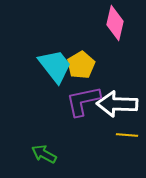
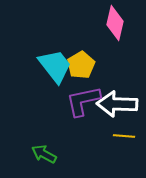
yellow line: moved 3 px left, 1 px down
